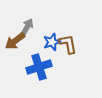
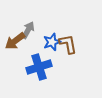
gray arrow: moved 1 px right, 3 px down
